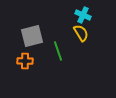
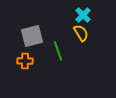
cyan cross: rotated 21 degrees clockwise
